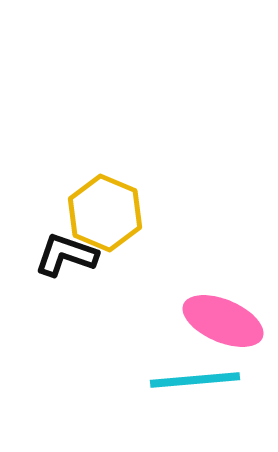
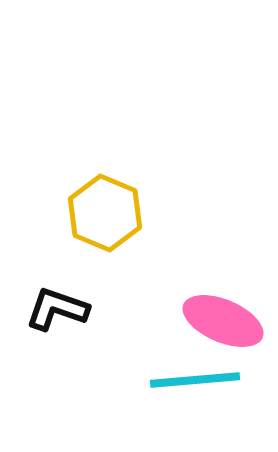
black L-shape: moved 9 px left, 54 px down
